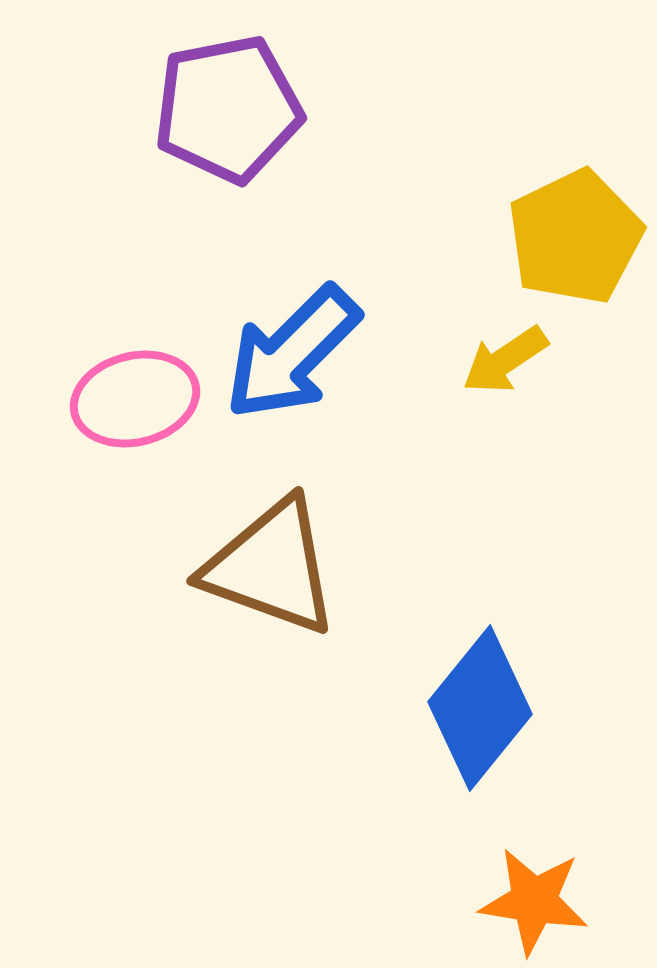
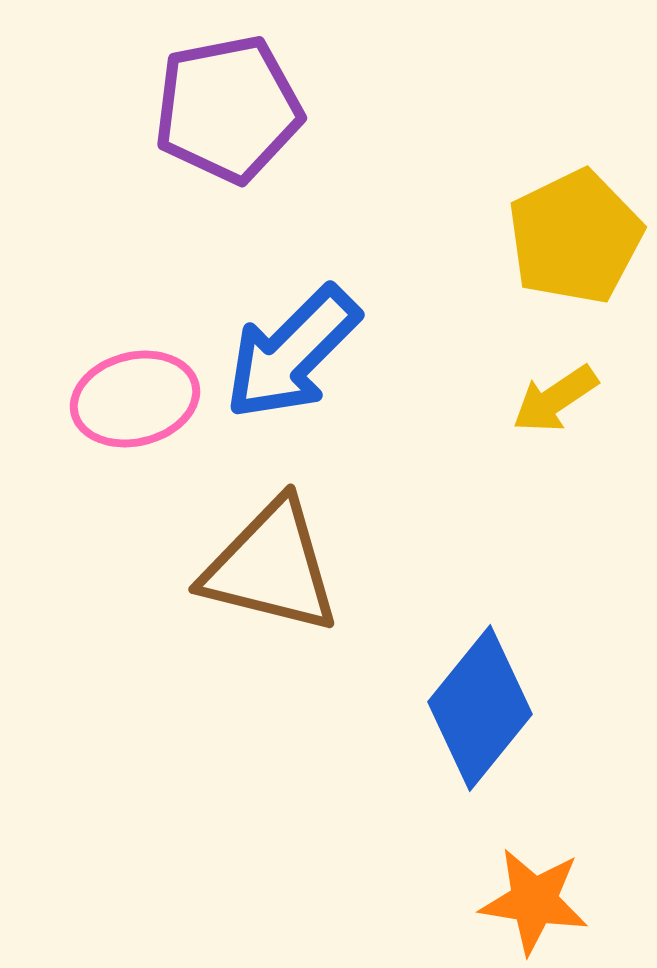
yellow arrow: moved 50 px right, 39 px down
brown triangle: rotated 6 degrees counterclockwise
